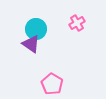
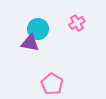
cyan circle: moved 2 px right
purple triangle: moved 1 px left, 1 px up; rotated 24 degrees counterclockwise
